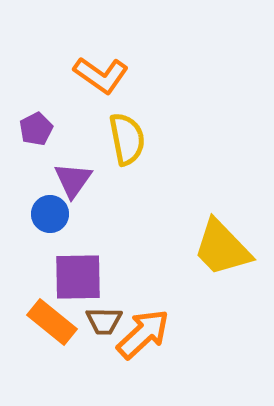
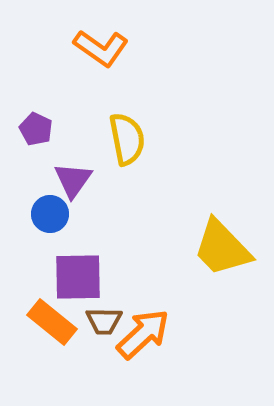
orange L-shape: moved 27 px up
purple pentagon: rotated 20 degrees counterclockwise
